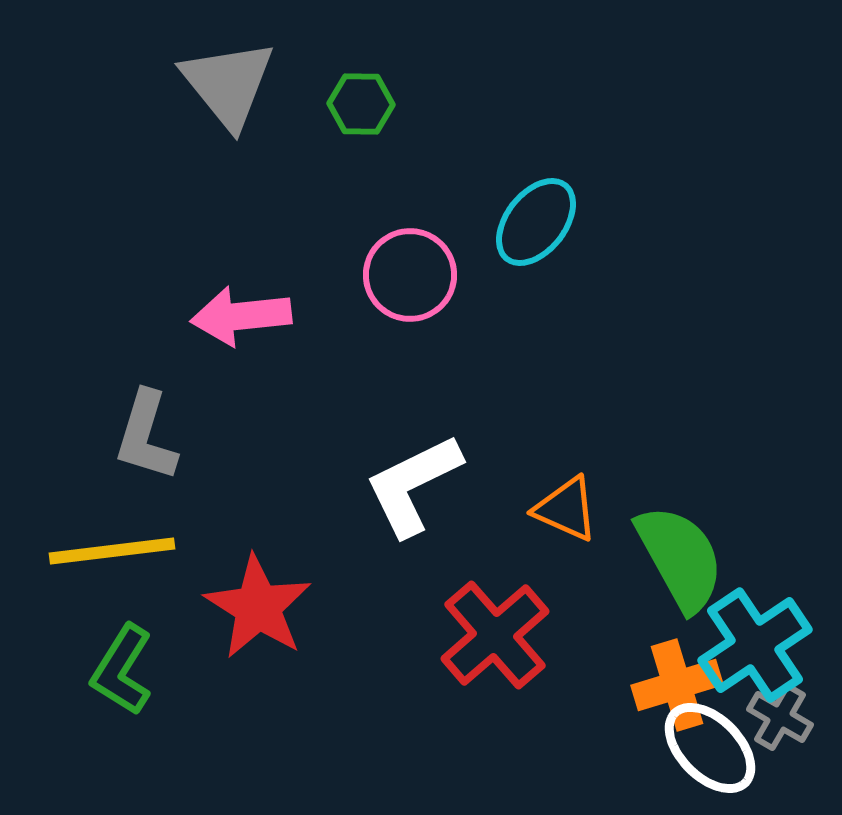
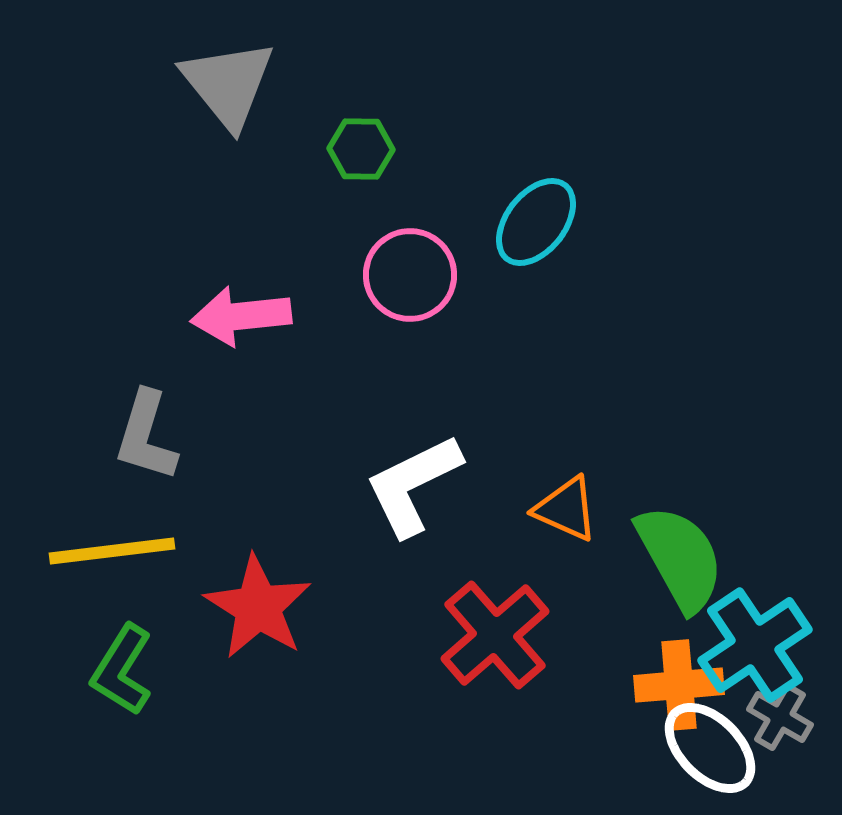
green hexagon: moved 45 px down
orange cross: moved 2 px right; rotated 12 degrees clockwise
